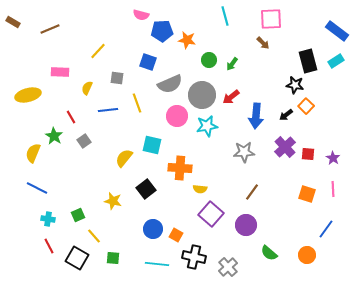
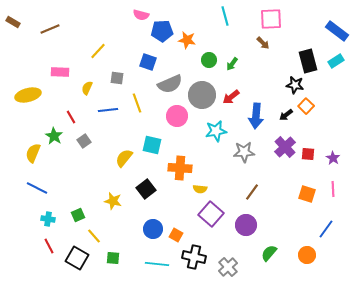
cyan star at (207, 126): moved 9 px right, 5 px down
green semicircle at (269, 253): rotated 90 degrees clockwise
